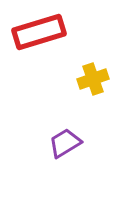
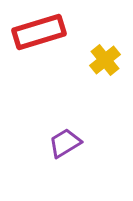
yellow cross: moved 12 px right, 19 px up; rotated 20 degrees counterclockwise
